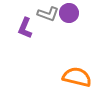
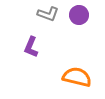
purple circle: moved 10 px right, 2 px down
purple L-shape: moved 6 px right, 19 px down
